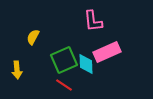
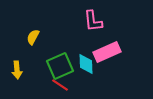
green square: moved 4 px left, 6 px down
red line: moved 4 px left
